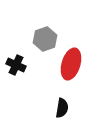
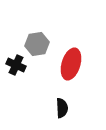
gray hexagon: moved 8 px left, 5 px down; rotated 10 degrees clockwise
black semicircle: rotated 12 degrees counterclockwise
